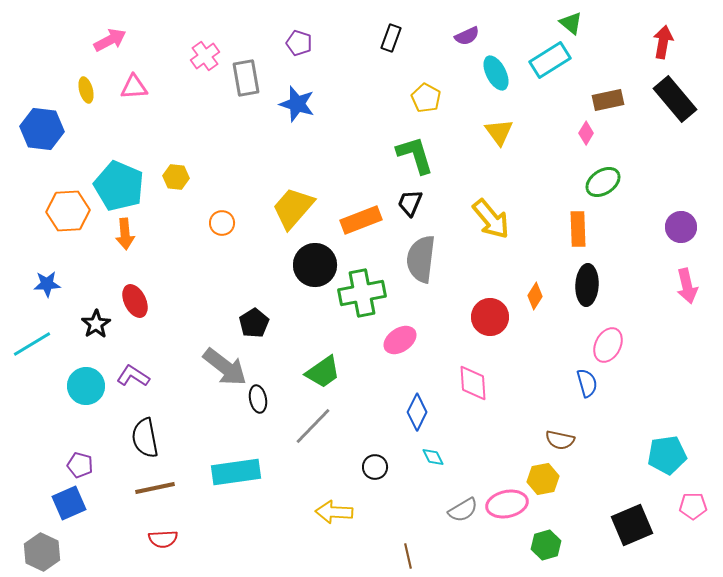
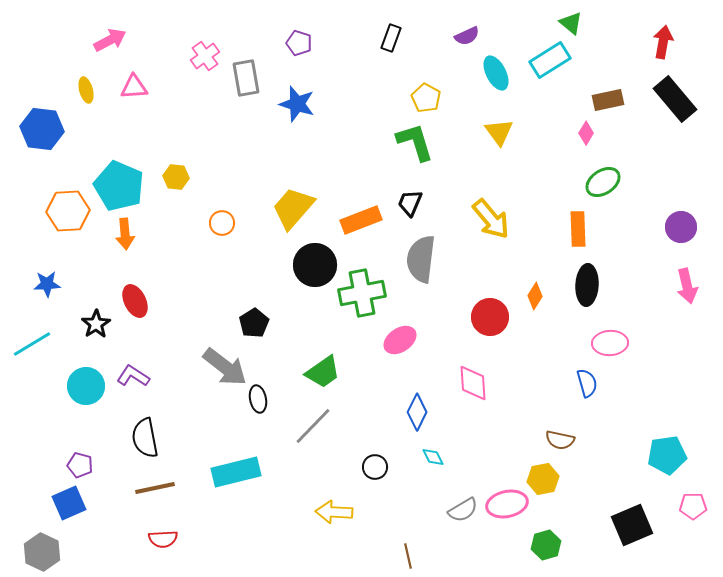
green L-shape at (415, 155): moved 13 px up
pink ellipse at (608, 345): moved 2 px right, 2 px up; rotated 60 degrees clockwise
cyan rectangle at (236, 472): rotated 6 degrees counterclockwise
